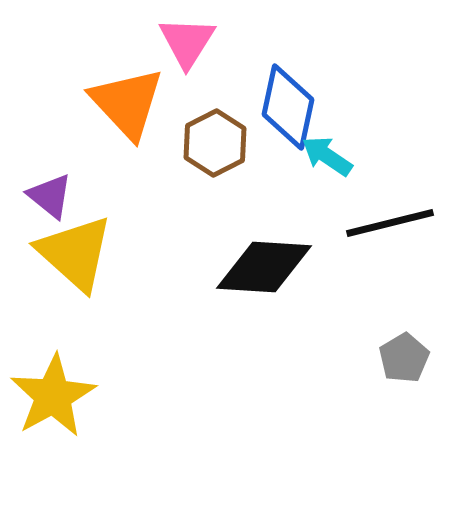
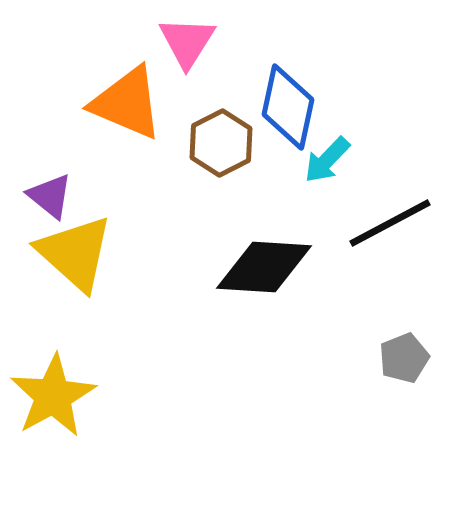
orange triangle: rotated 24 degrees counterclockwise
brown hexagon: moved 6 px right
cyan arrow: moved 4 px down; rotated 80 degrees counterclockwise
black line: rotated 14 degrees counterclockwise
gray pentagon: rotated 9 degrees clockwise
